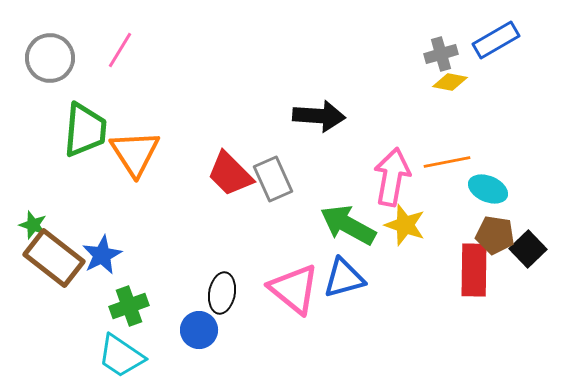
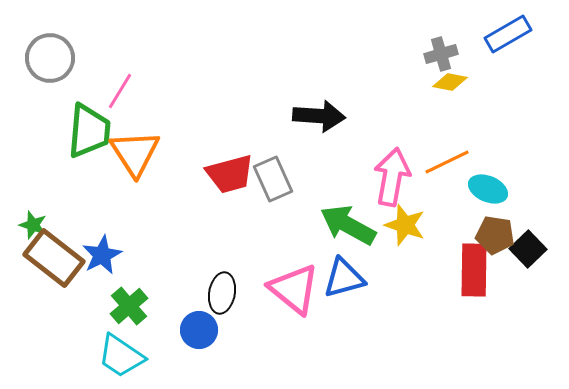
blue rectangle: moved 12 px right, 6 px up
pink line: moved 41 px down
green trapezoid: moved 4 px right, 1 px down
orange line: rotated 15 degrees counterclockwise
red trapezoid: rotated 60 degrees counterclockwise
green cross: rotated 21 degrees counterclockwise
